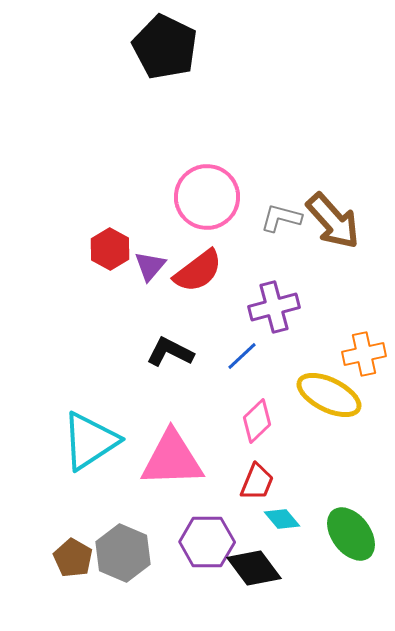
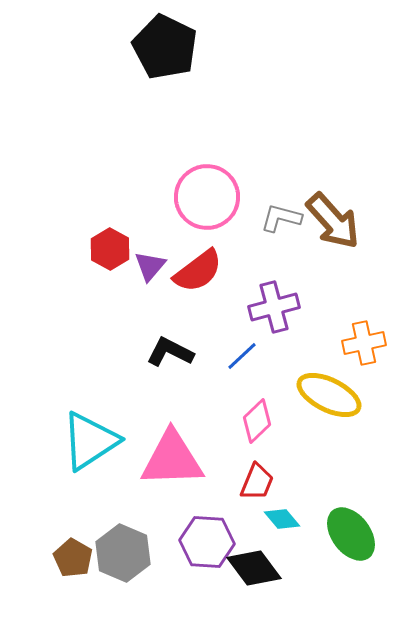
orange cross: moved 11 px up
purple hexagon: rotated 4 degrees clockwise
